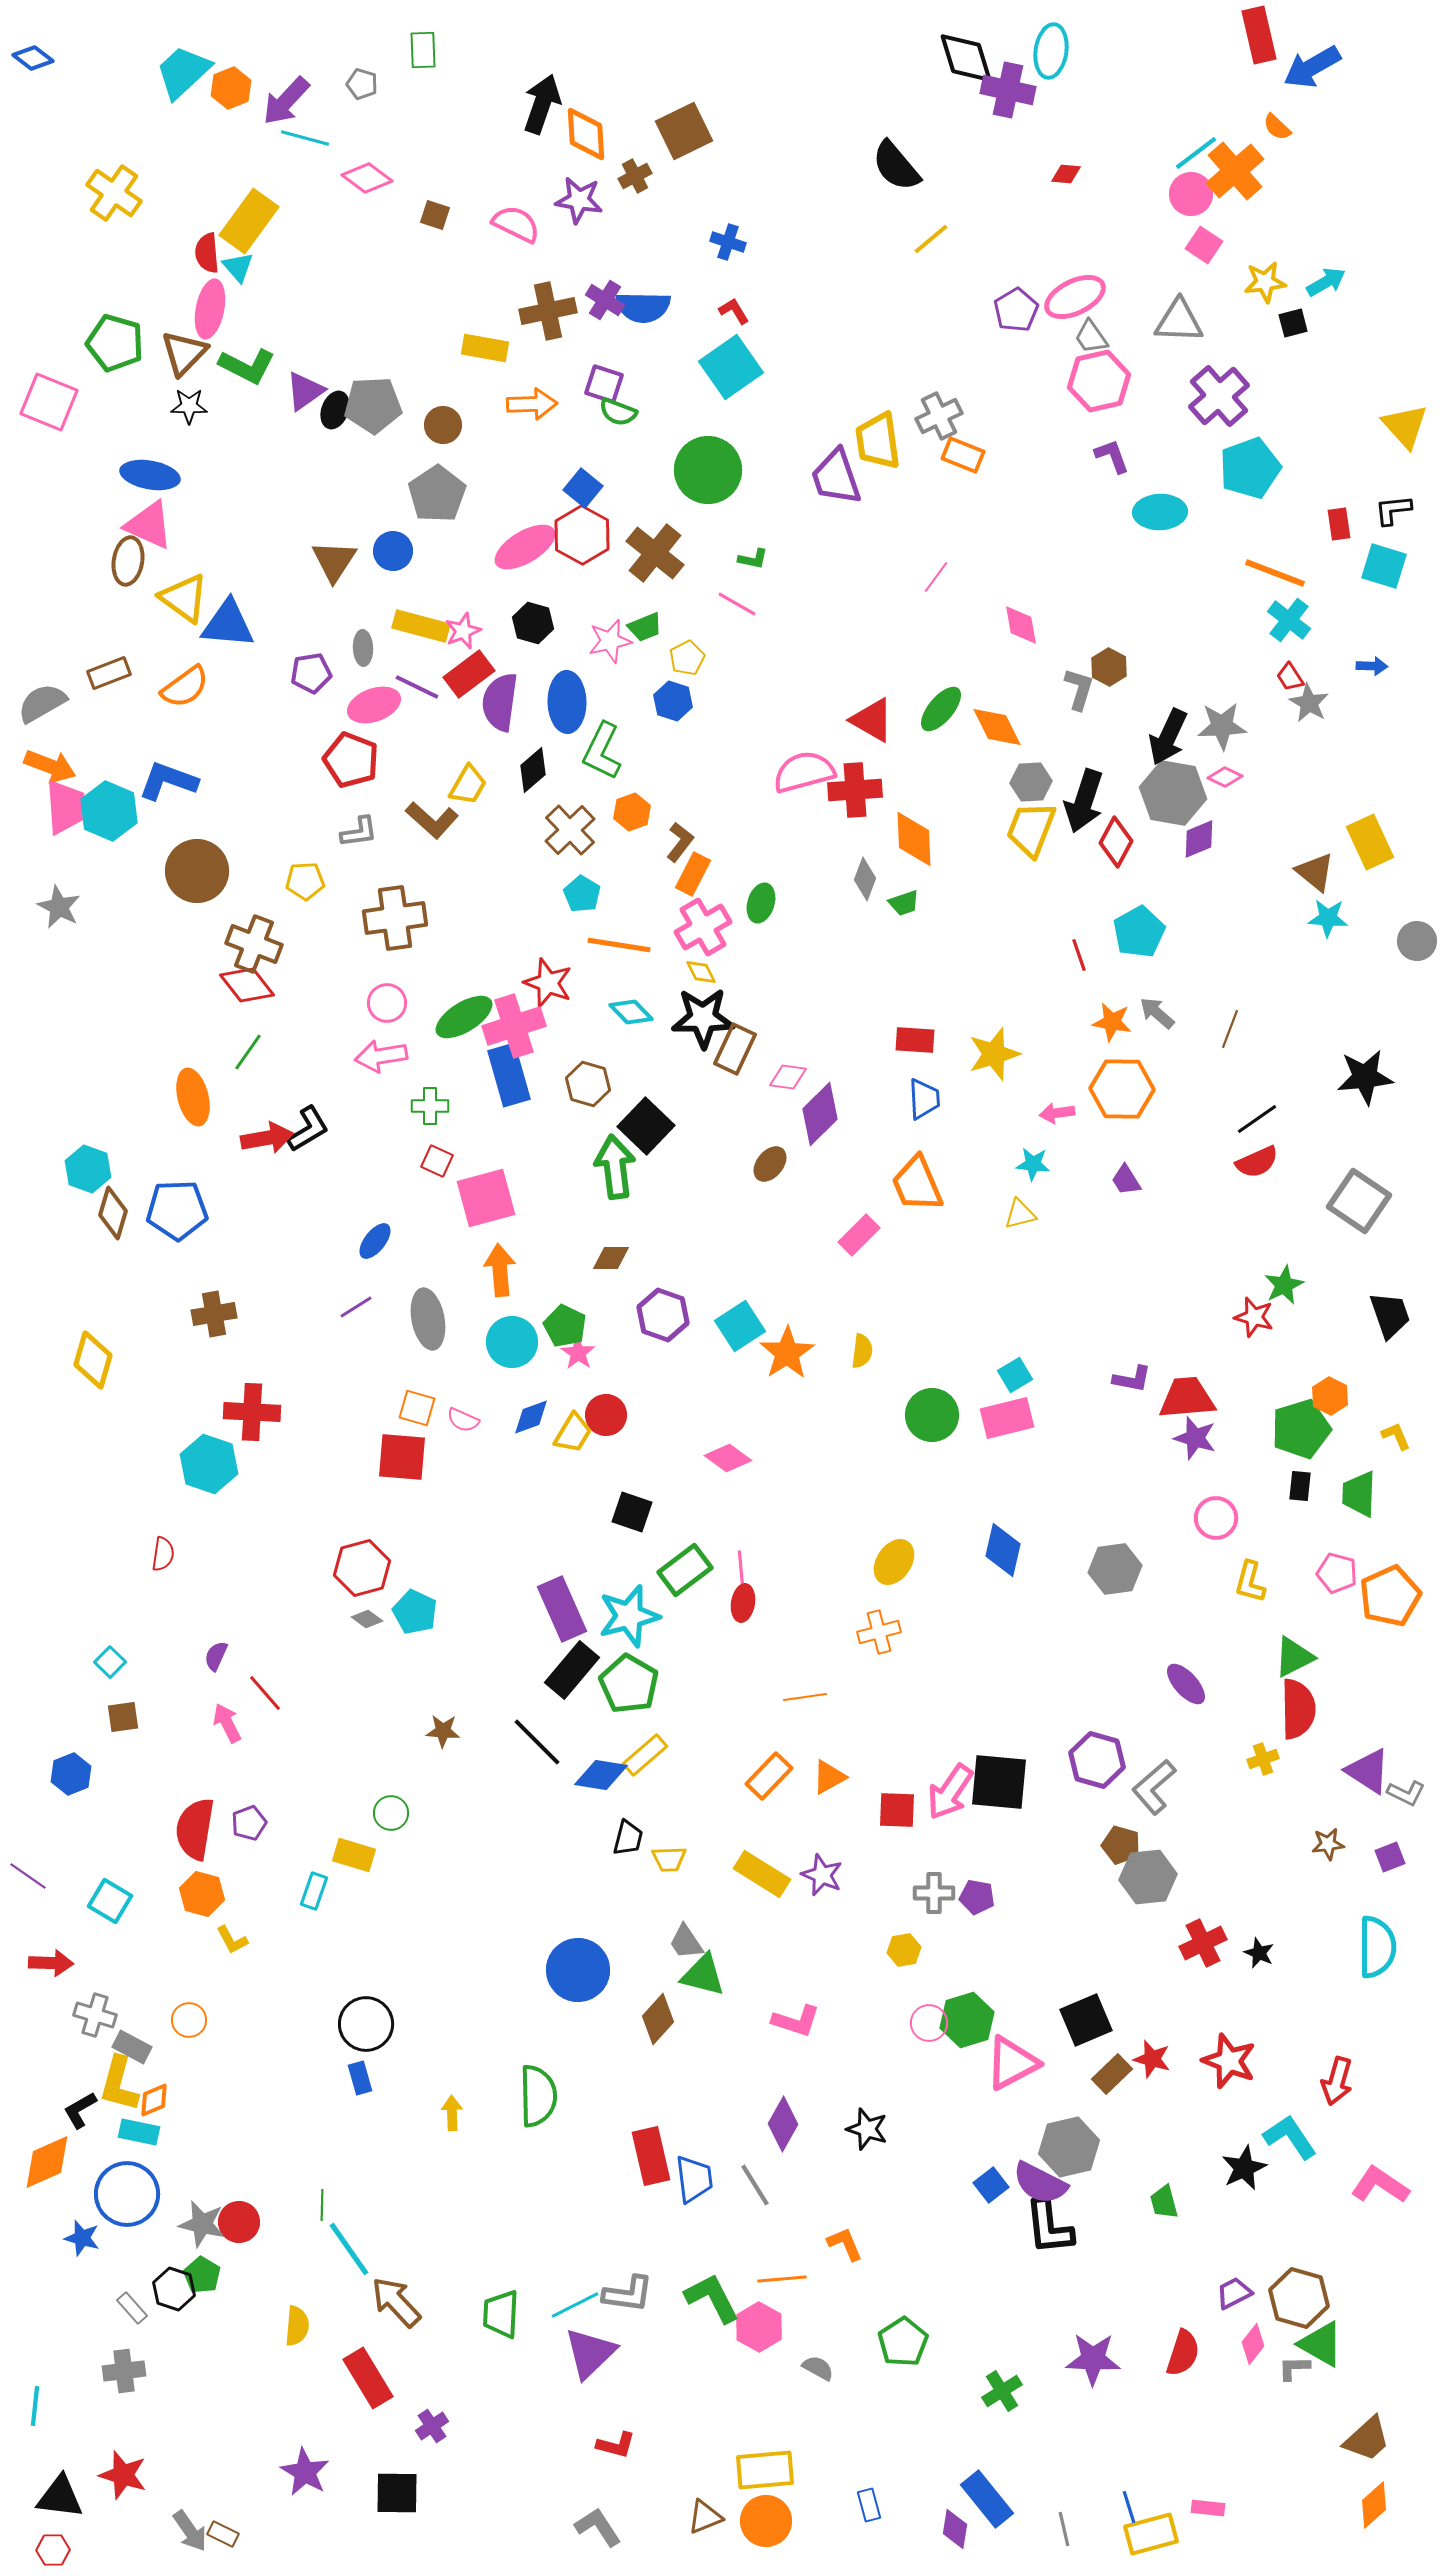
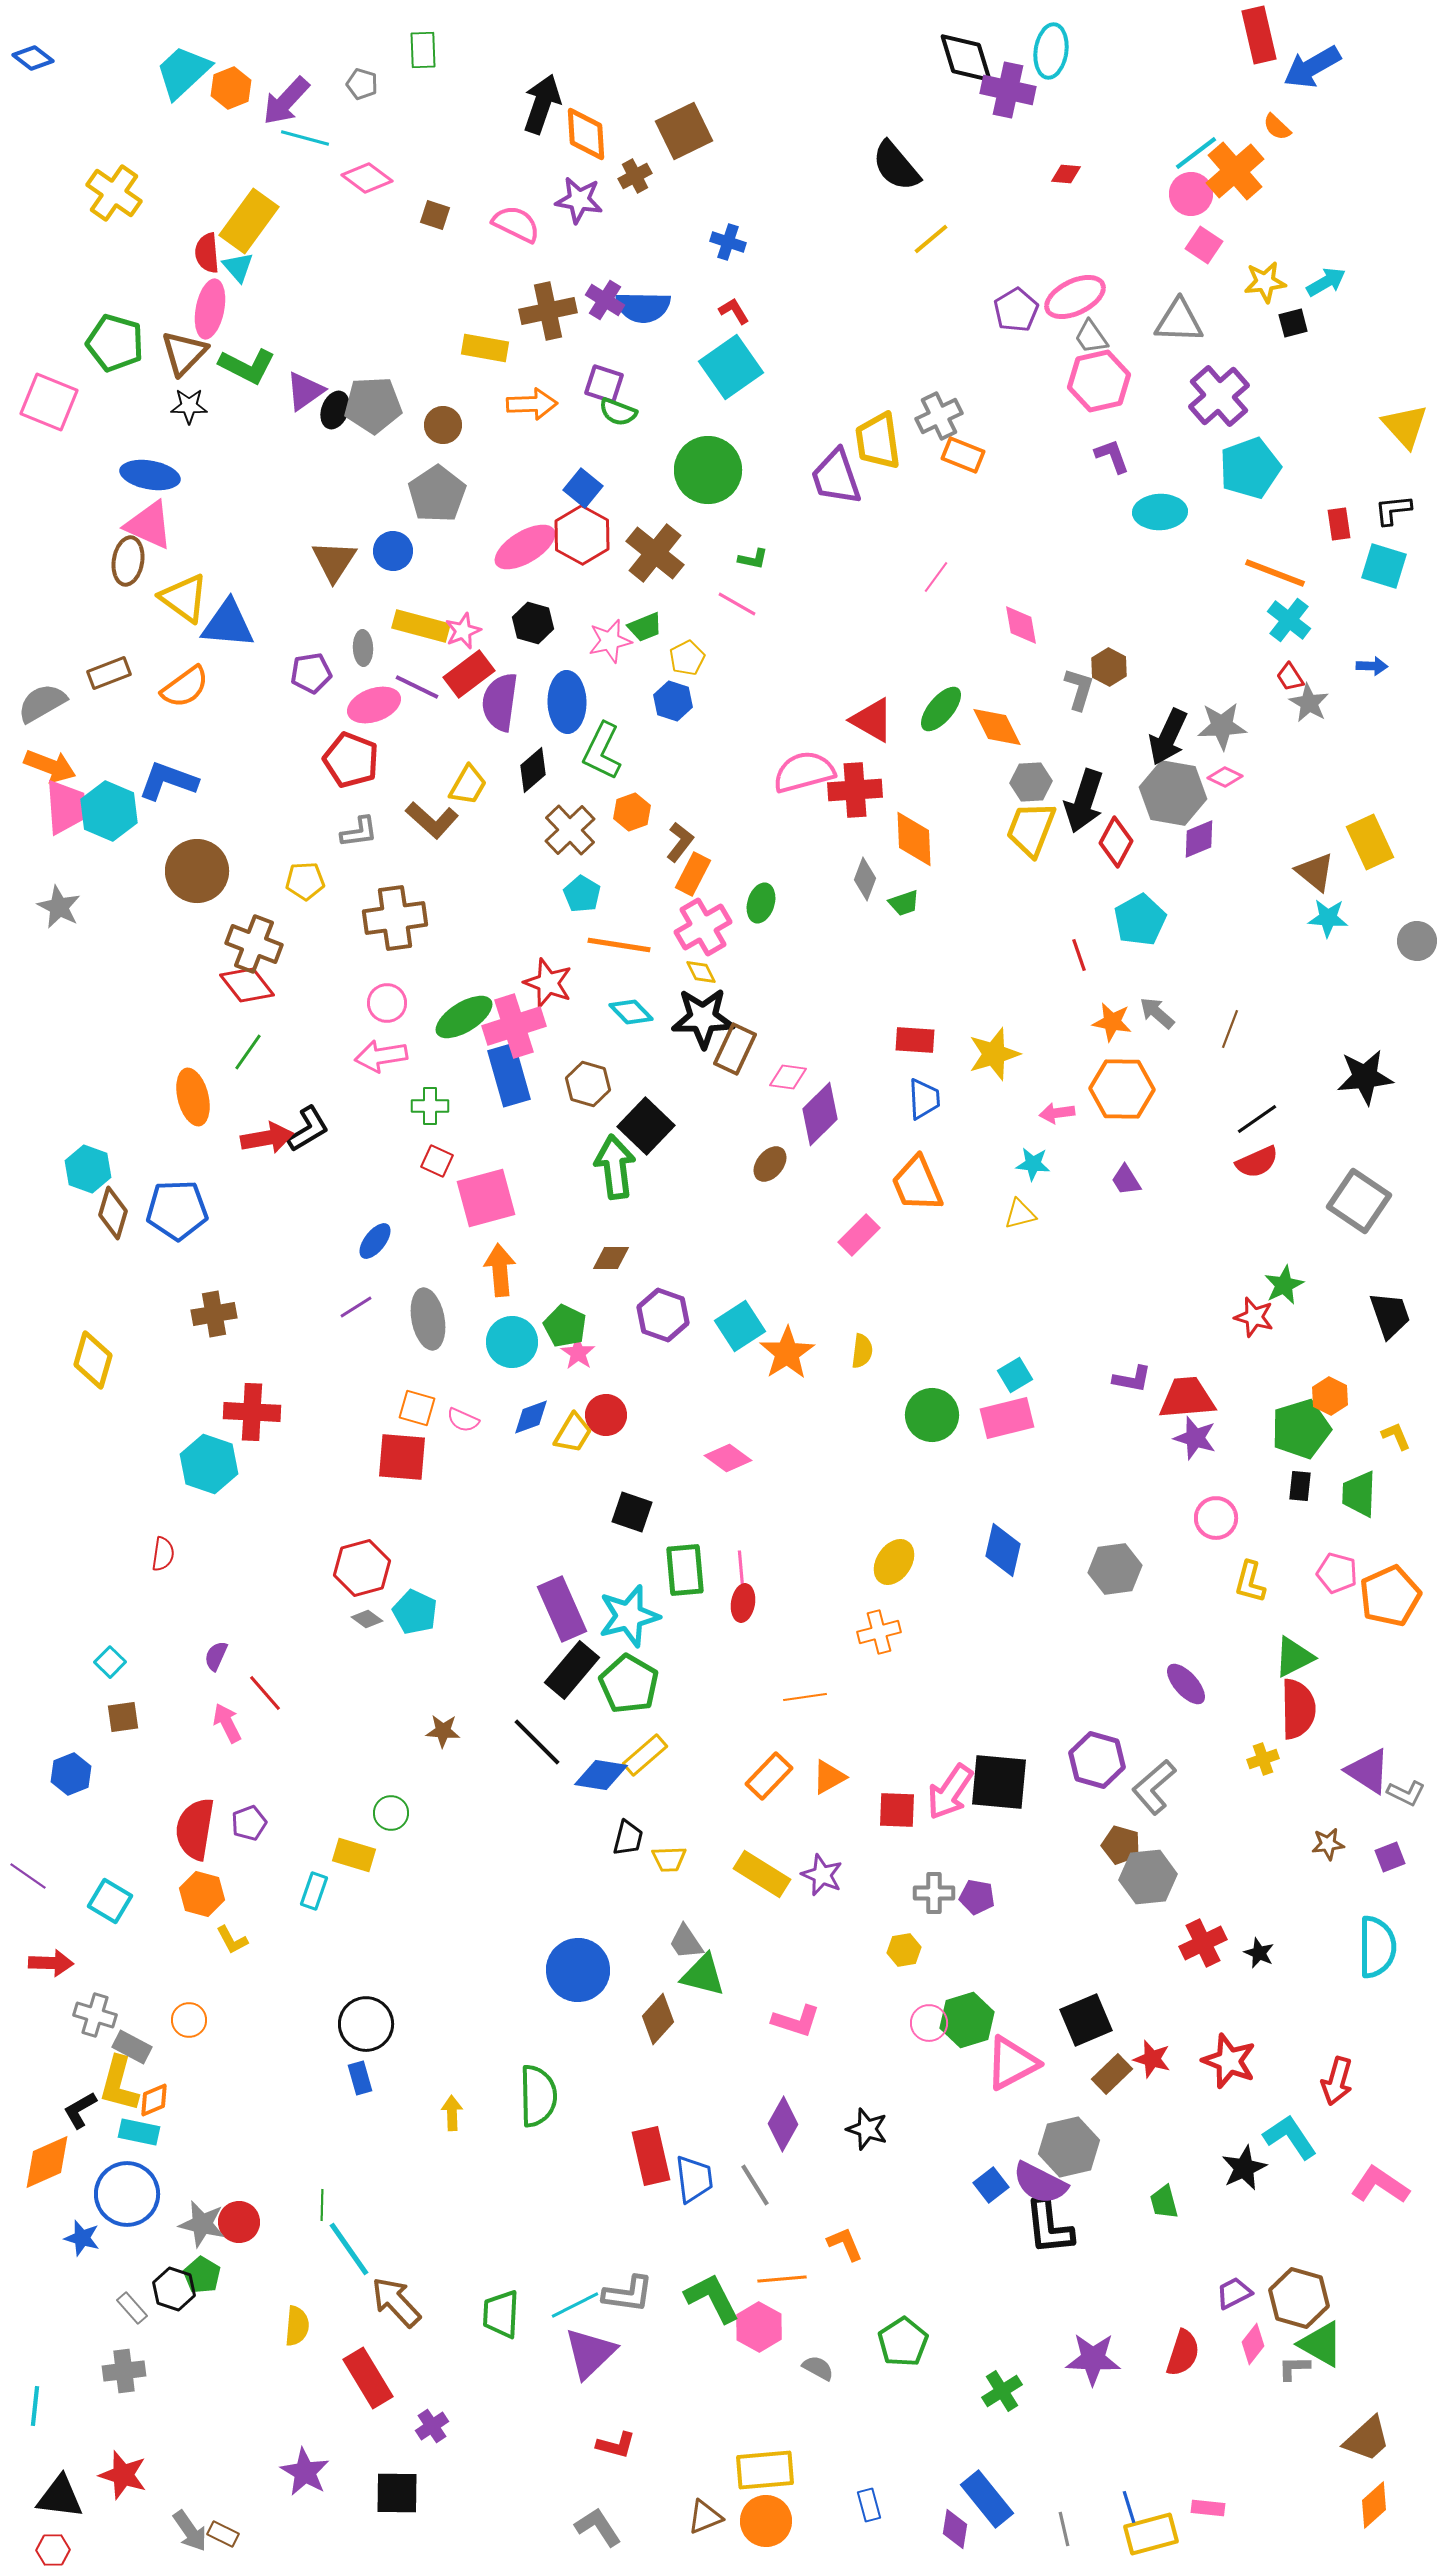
cyan pentagon at (1139, 932): moved 1 px right, 12 px up
green rectangle at (685, 1570): rotated 58 degrees counterclockwise
